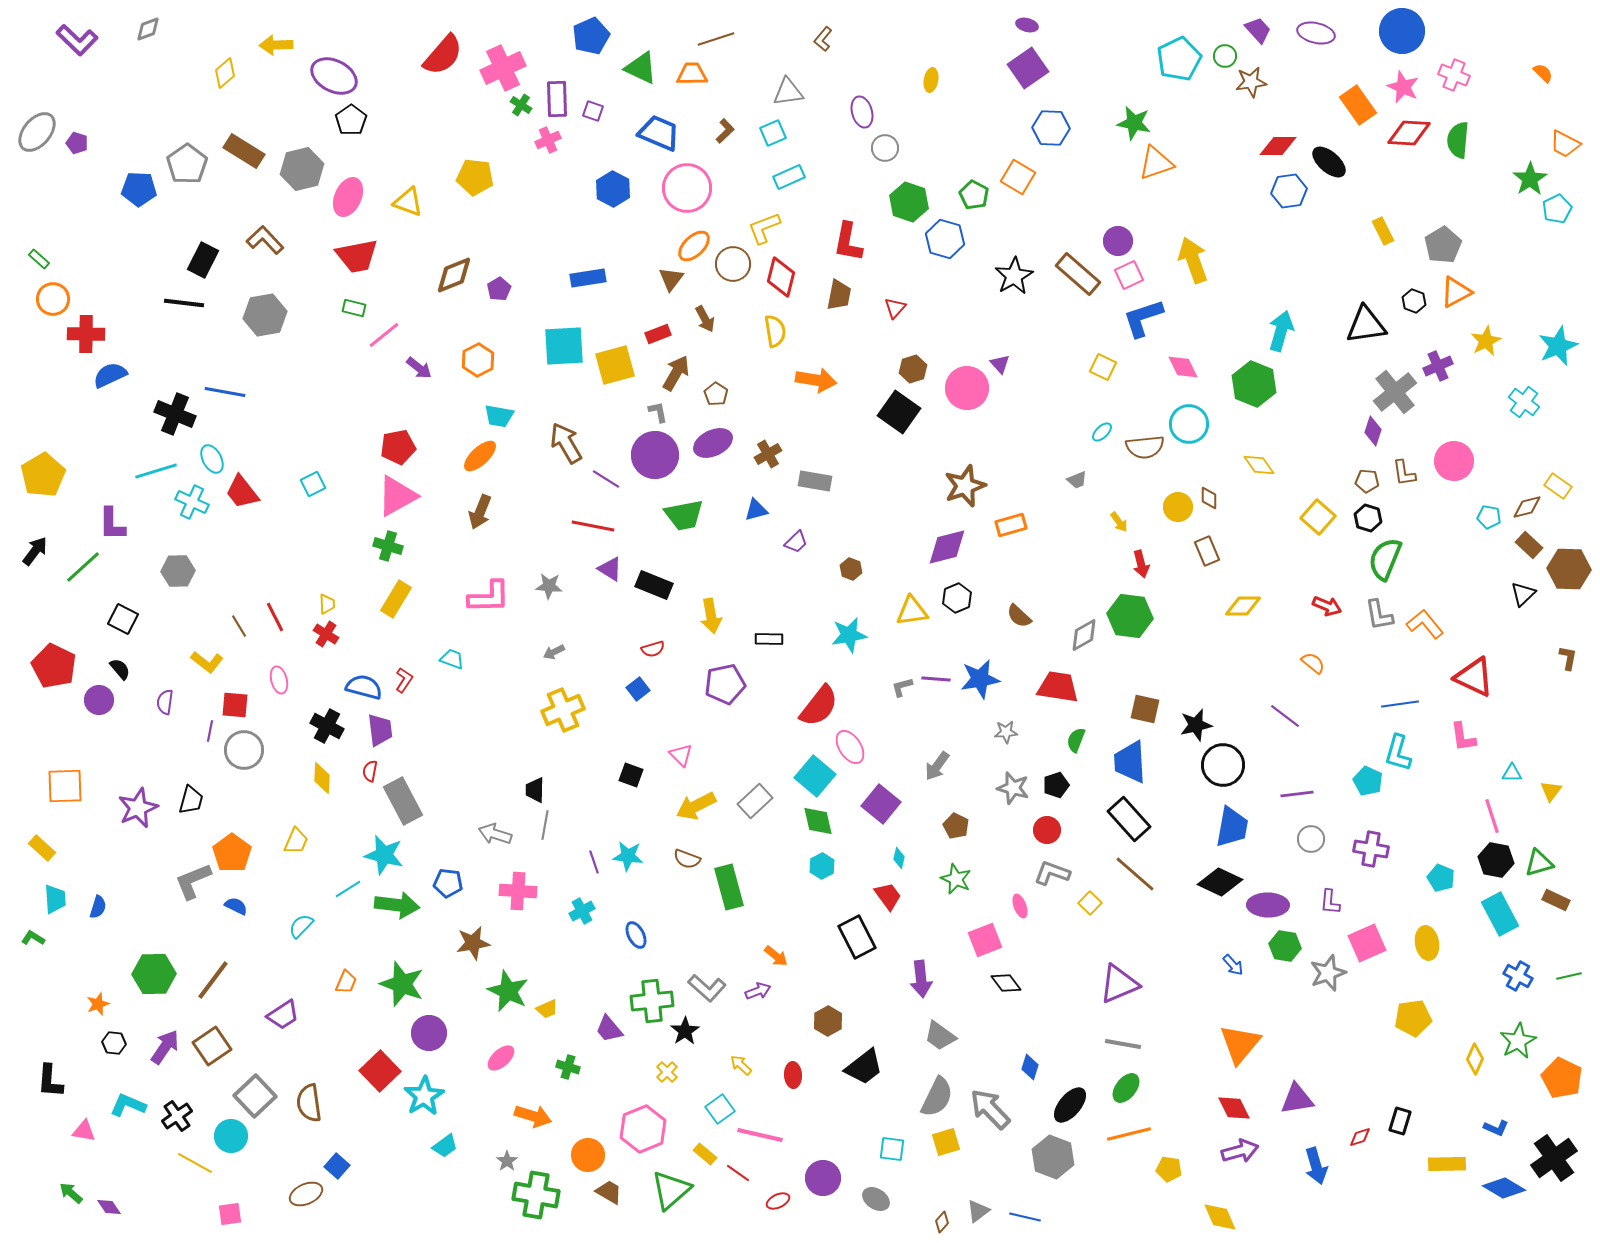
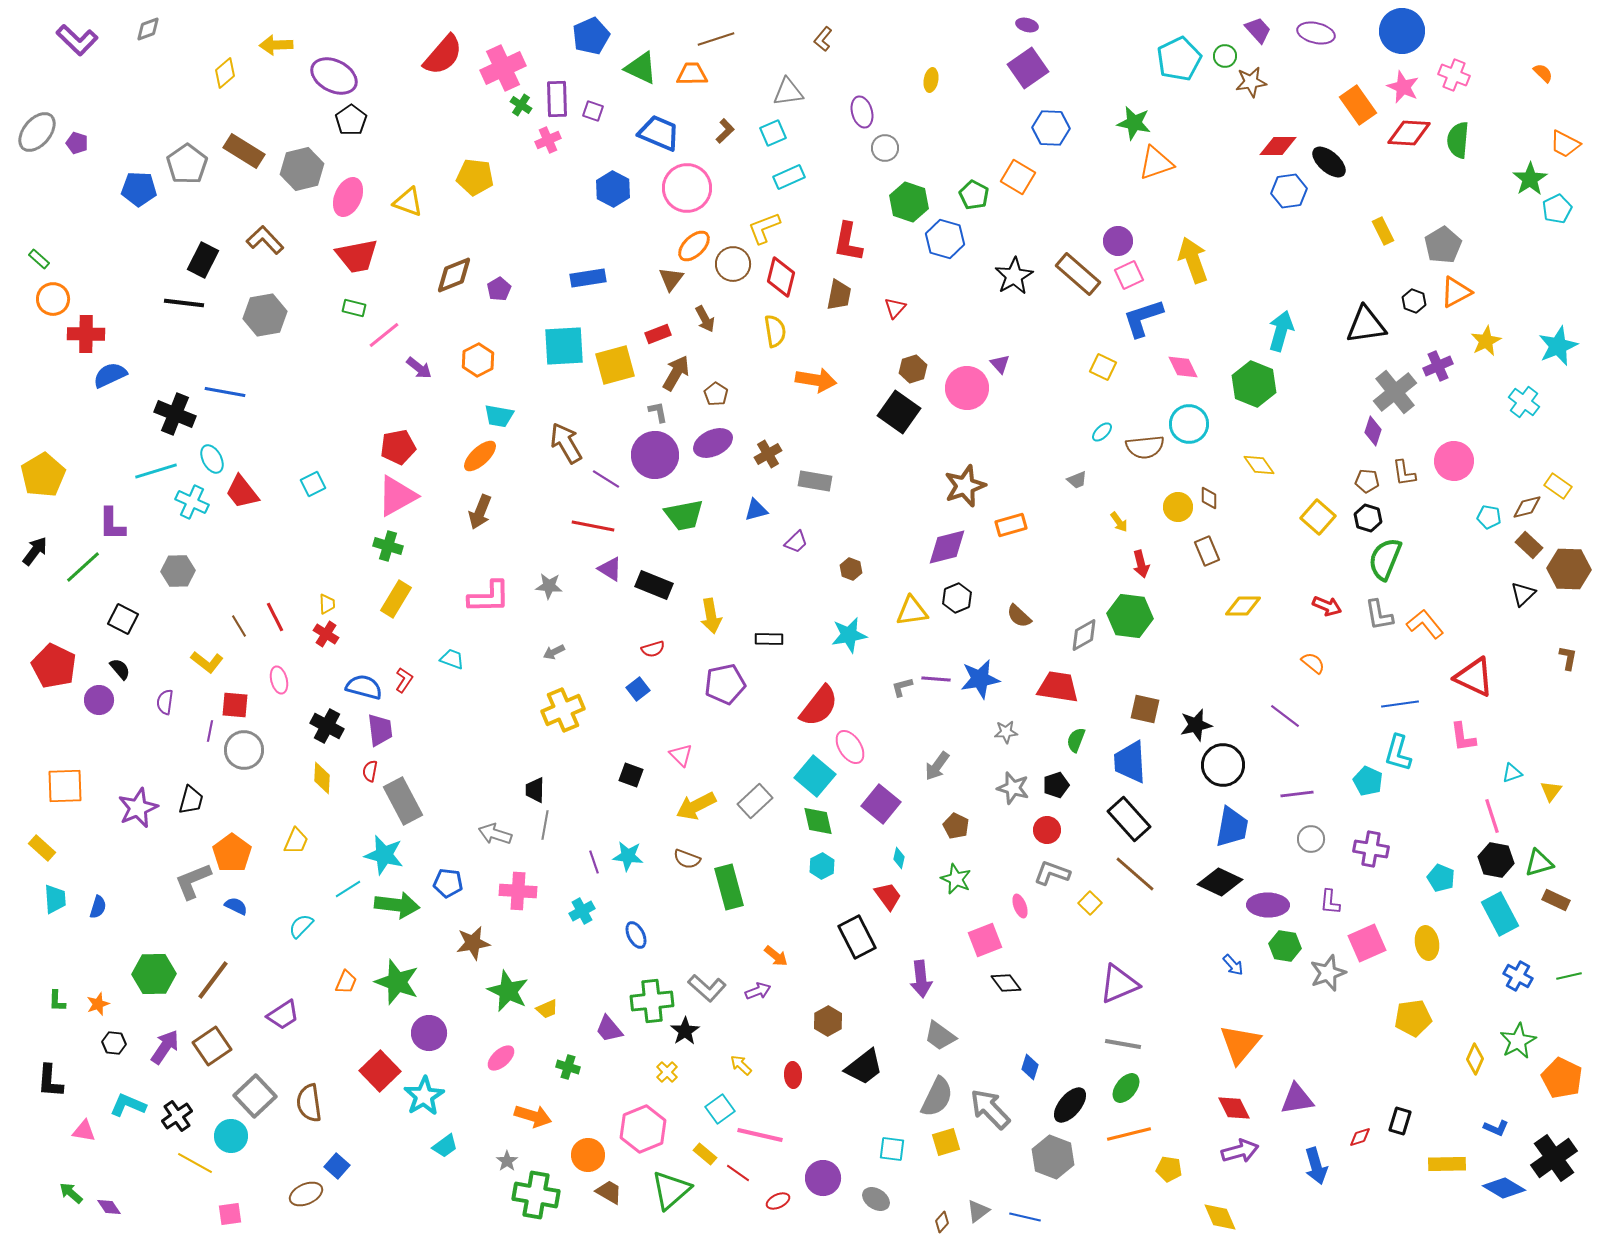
cyan triangle at (1512, 773): rotated 20 degrees counterclockwise
green L-shape at (33, 938): moved 24 px right, 63 px down; rotated 120 degrees counterclockwise
green star at (402, 984): moved 5 px left, 2 px up
